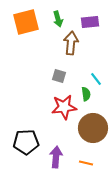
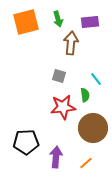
green semicircle: moved 1 px left, 1 px down
red star: moved 1 px left
orange line: rotated 56 degrees counterclockwise
